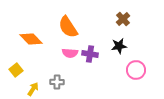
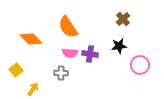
pink circle: moved 4 px right, 5 px up
gray cross: moved 4 px right, 9 px up
